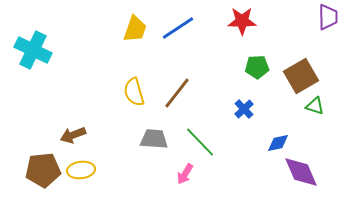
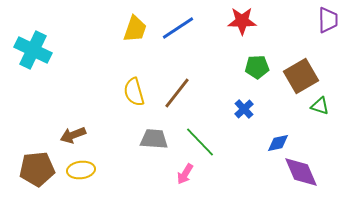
purple trapezoid: moved 3 px down
green triangle: moved 5 px right
brown pentagon: moved 6 px left, 1 px up
